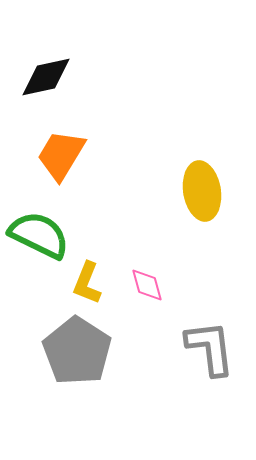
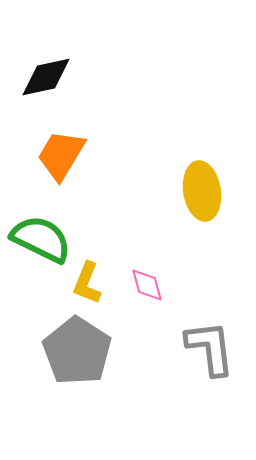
green semicircle: moved 2 px right, 4 px down
